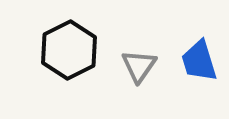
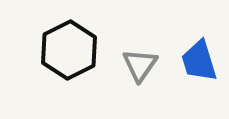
gray triangle: moved 1 px right, 1 px up
